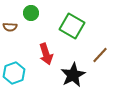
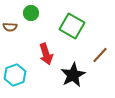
cyan hexagon: moved 1 px right, 2 px down
